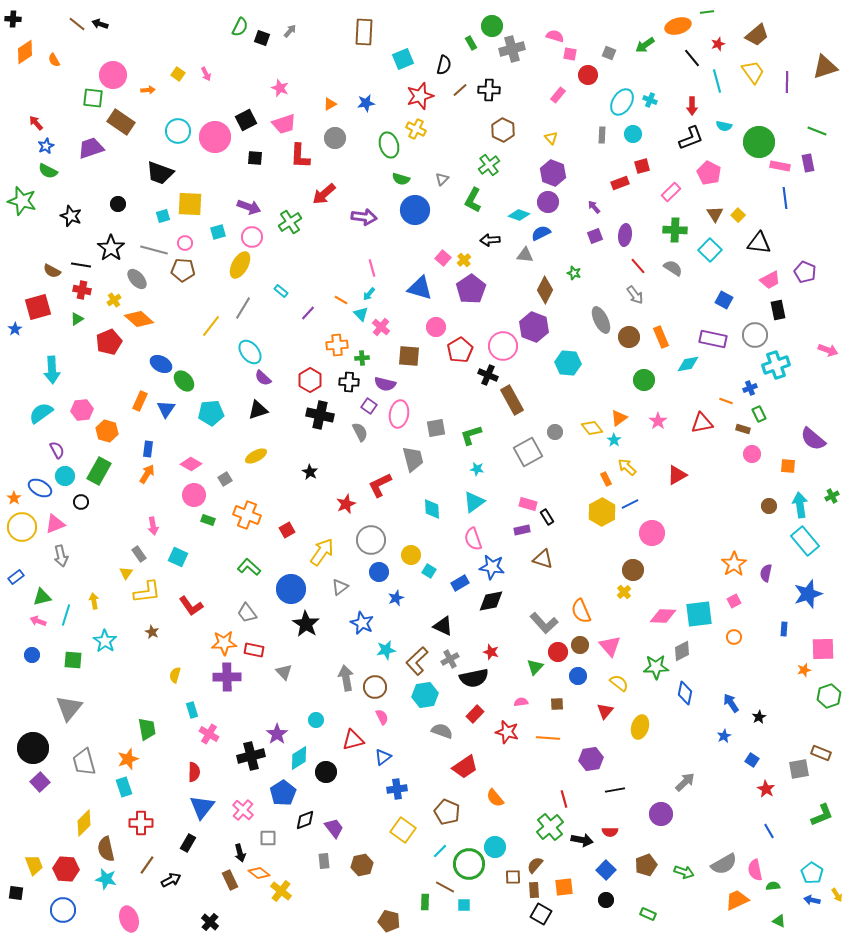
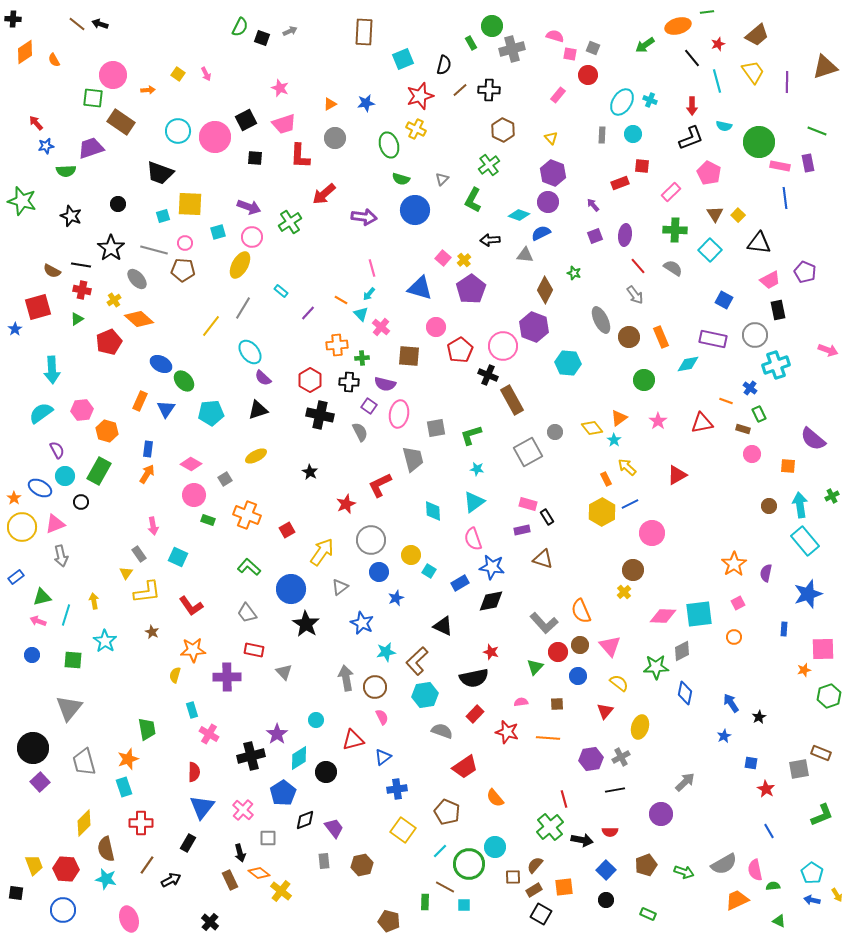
gray arrow at (290, 31): rotated 24 degrees clockwise
gray square at (609, 53): moved 16 px left, 5 px up
blue star at (46, 146): rotated 14 degrees clockwise
red square at (642, 166): rotated 21 degrees clockwise
green semicircle at (48, 171): moved 18 px right; rotated 30 degrees counterclockwise
purple arrow at (594, 207): moved 1 px left, 2 px up
blue cross at (750, 388): rotated 32 degrees counterclockwise
cyan diamond at (432, 509): moved 1 px right, 2 px down
pink square at (734, 601): moved 4 px right, 2 px down
orange star at (224, 643): moved 31 px left, 7 px down
cyan star at (386, 650): moved 2 px down
gray cross at (450, 659): moved 171 px right, 98 px down
blue square at (752, 760): moved 1 px left, 3 px down; rotated 24 degrees counterclockwise
brown rectangle at (534, 890): rotated 63 degrees clockwise
